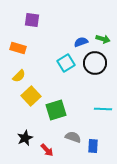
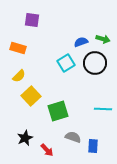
green square: moved 2 px right, 1 px down
